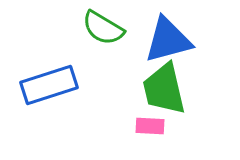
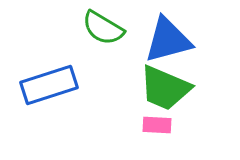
green trapezoid: moved 1 px right, 1 px up; rotated 54 degrees counterclockwise
pink rectangle: moved 7 px right, 1 px up
